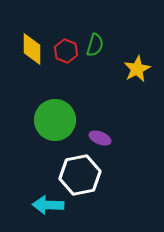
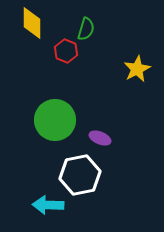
green semicircle: moved 9 px left, 16 px up
yellow diamond: moved 26 px up
